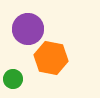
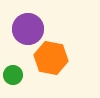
green circle: moved 4 px up
